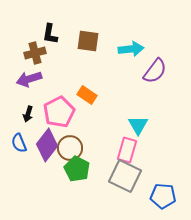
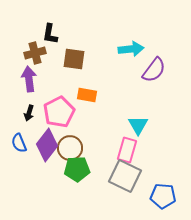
brown square: moved 14 px left, 18 px down
purple semicircle: moved 1 px left, 1 px up
purple arrow: rotated 100 degrees clockwise
orange rectangle: rotated 24 degrees counterclockwise
black arrow: moved 1 px right, 1 px up
green pentagon: rotated 30 degrees counterclockwise
